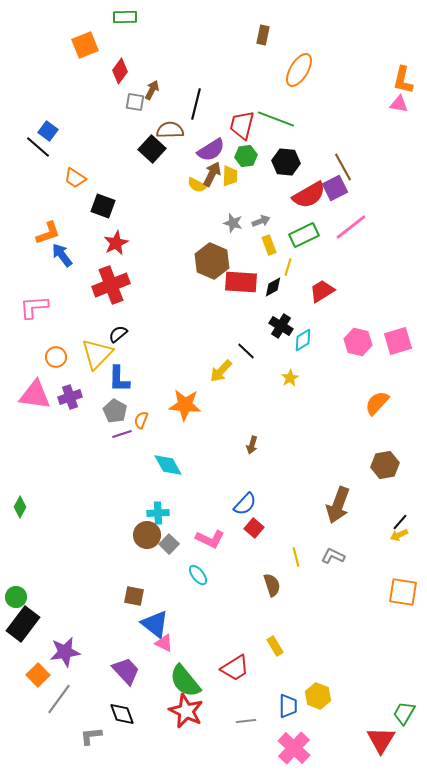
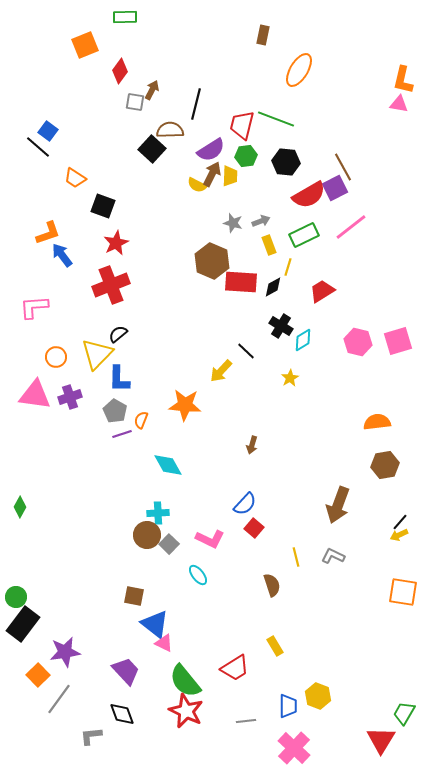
orange semicircle at (377, 403): moved 19 px down; rotated 40 degrees clockwise
